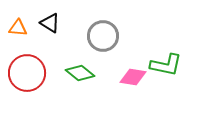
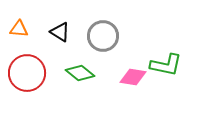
black triangle: moved 10 px right, 9 px down
orange triangle: moved 1 px right, 1 px down
